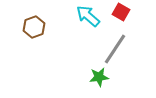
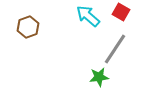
brown hexagon: moved 6 px left
